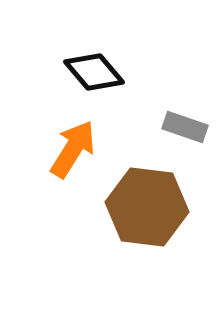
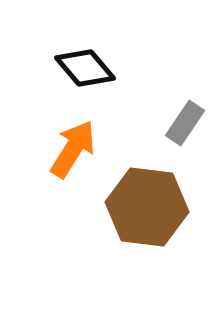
black diamond: moved 9 px left, 4 px up
gray rectangle: moved 4 px up; rotated 75 degrees counterclockwise
